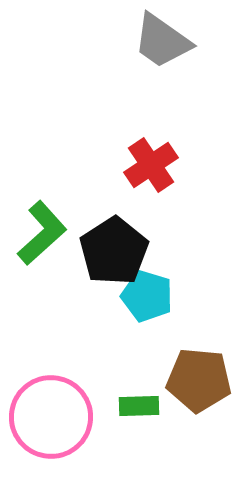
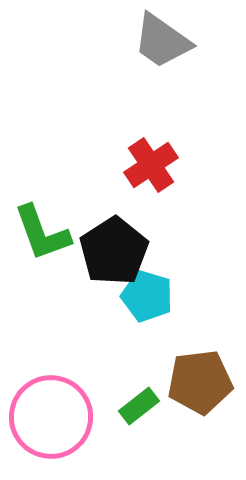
green L-shape: rotated 112 degrees clockwise
brown pentagon: moved 1 px right, 2 px down; rotated 12 degrees counterclockwise
green rectangle: rotated 36 degrees counterclockwise
